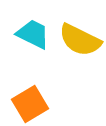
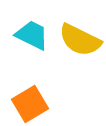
cyan trapezoid: moved 1 px left, 1 px down
